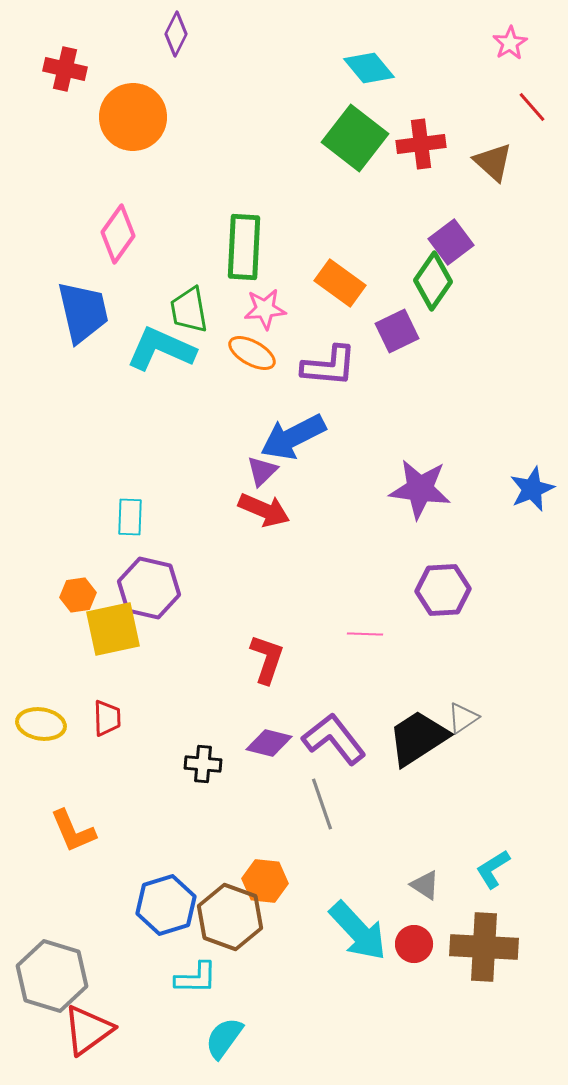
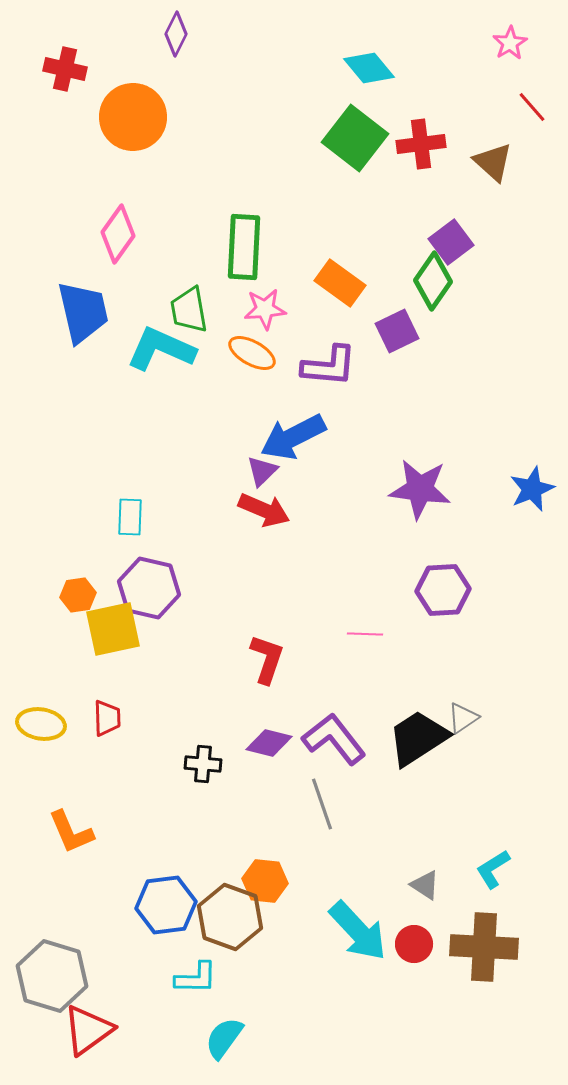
orange L-shape at (73, 831): moved 2 px left, 1 px down
blue hexagon at (166, 905): rotated 10 degrees clockwise
